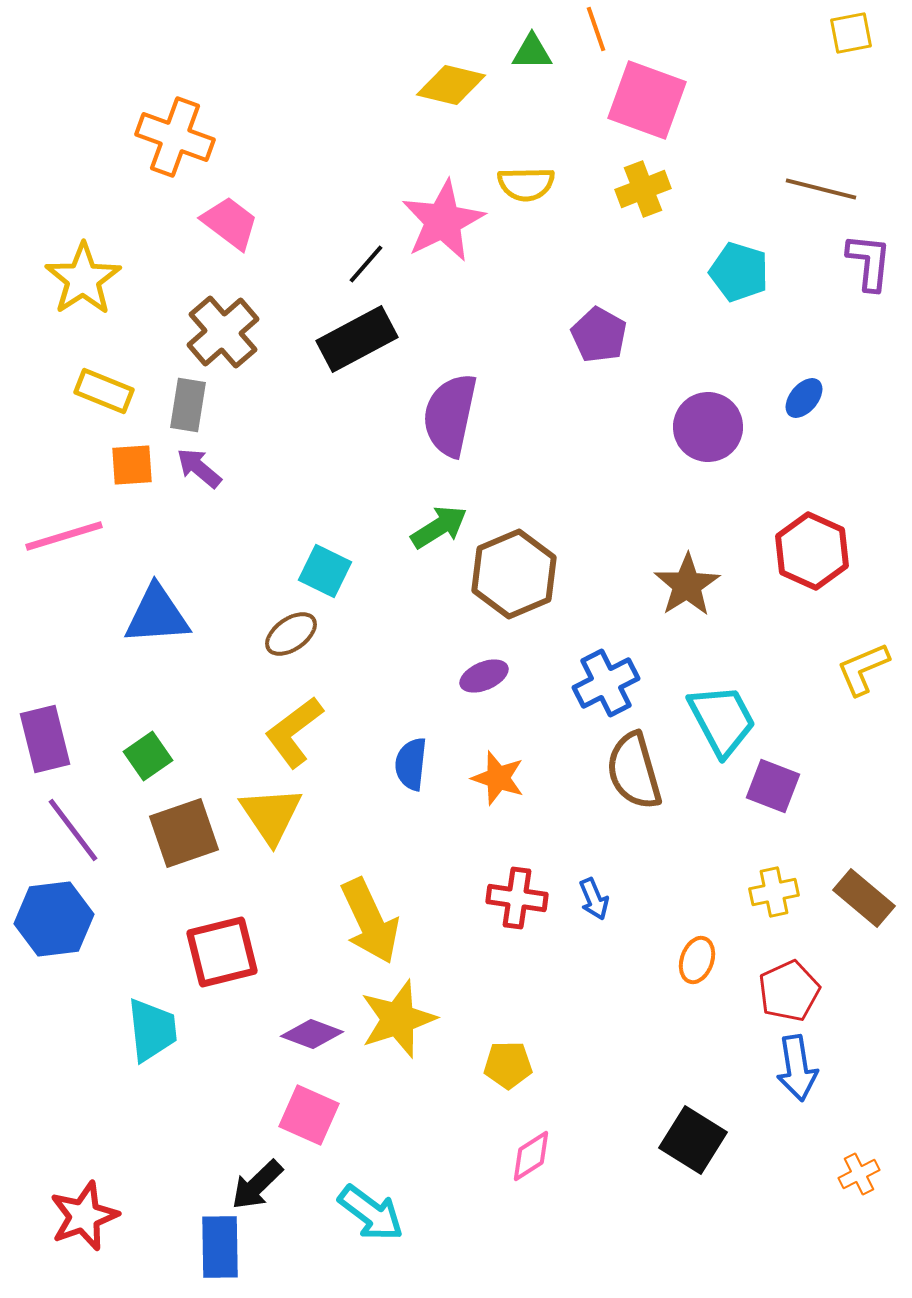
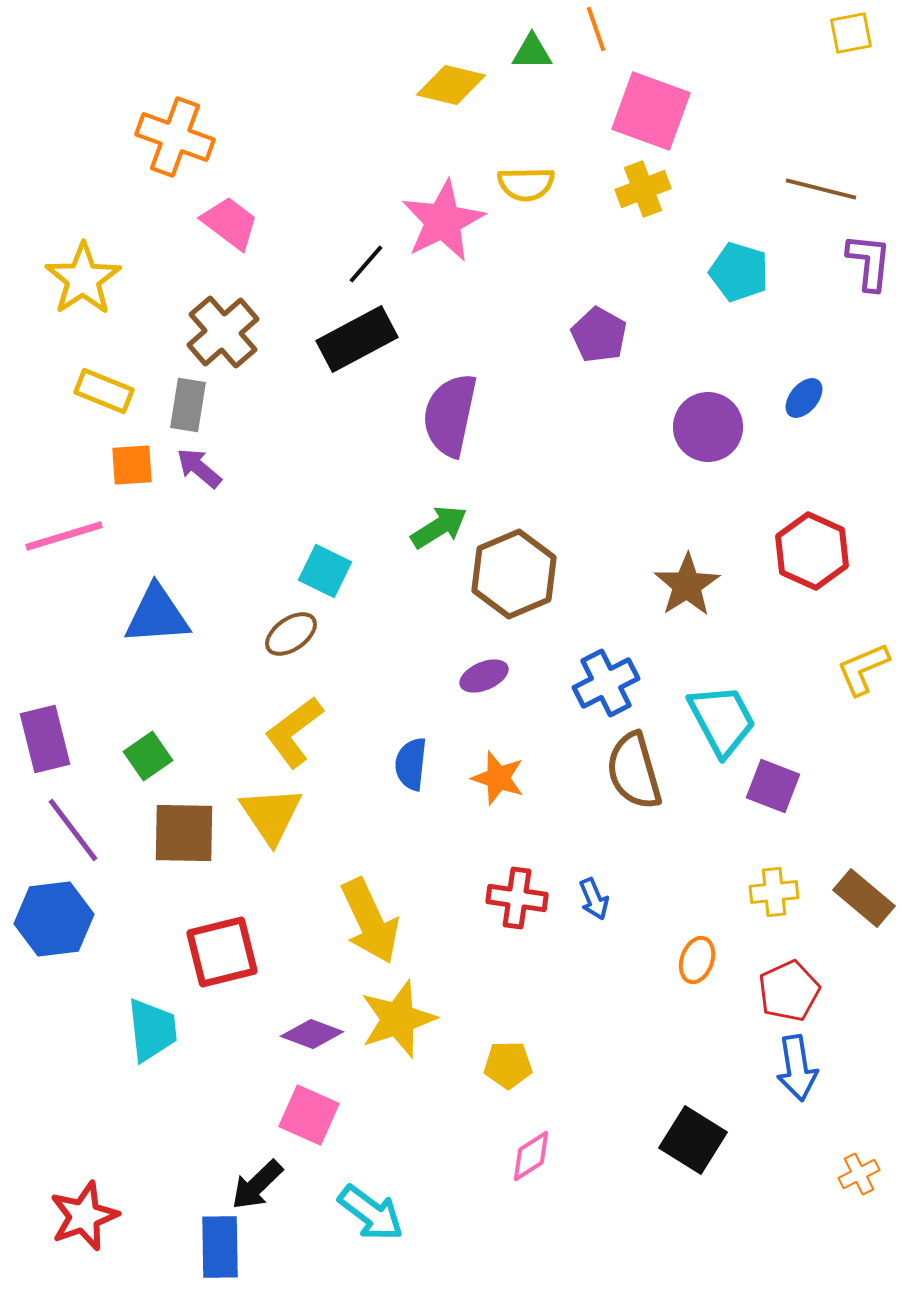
pink square at (647, 100): moved 4 px right, 11 px down
brown square at (184, 833): rotated 20 degrees clockwise
yellow cross at (774, 892): rotated 6 degrees clockwise
